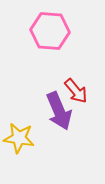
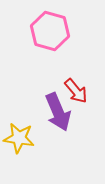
pink hexagon: rotated 12 degrees clockwise
purple arrow: moved 1 px left, 1 px down
